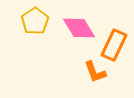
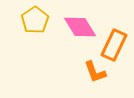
yellow pentagon: moved 1 px up
pink diamond: moved 1 px right, 1 px up
